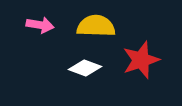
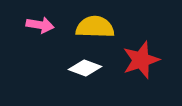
yellow semicircle: moved 1 px left, 1 px down
